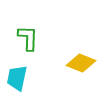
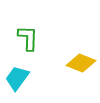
cyan trapezoid: rotated 24 degrees clockwise
